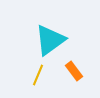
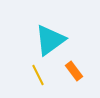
yellow line: rotated 50 degrees counterclockwise
